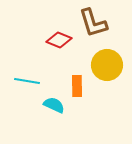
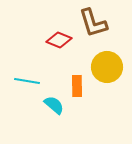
yellow circle: moved 2 px down
cyan semicircle: rotated 15 degrees clockwise
